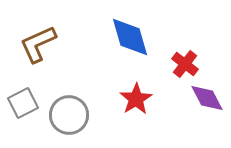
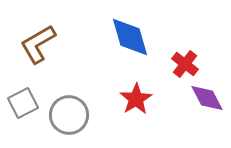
brown L-shape: rotated 6 degrees counterclockwise
